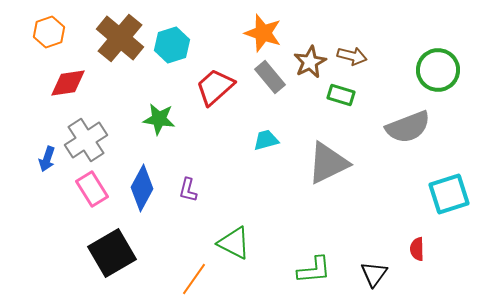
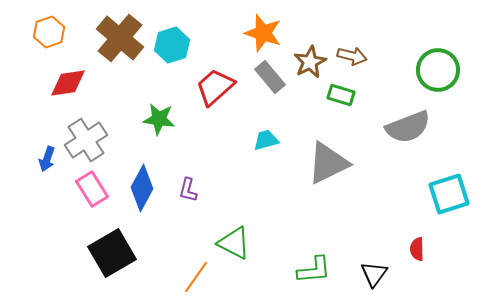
orange line: moved 2 px right, 2 px up
